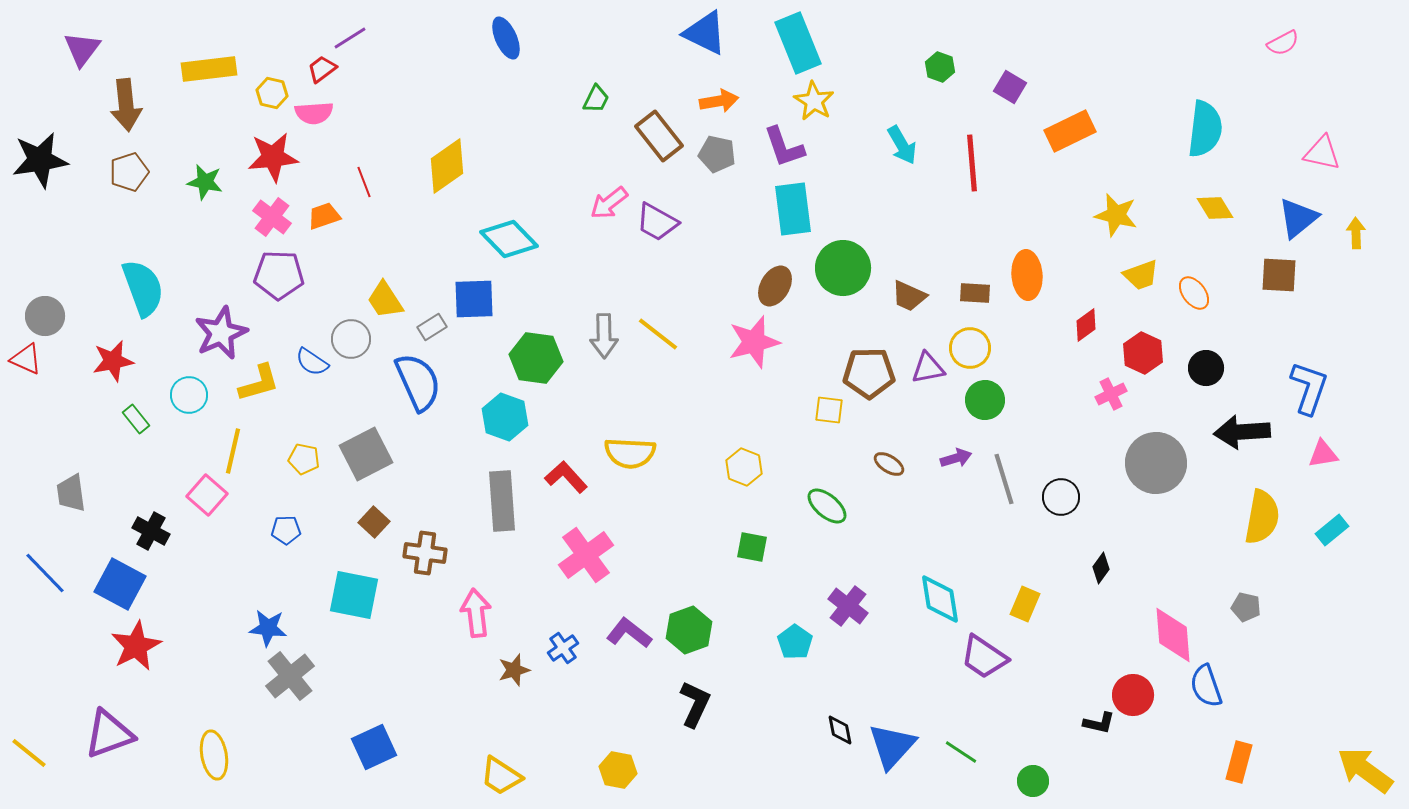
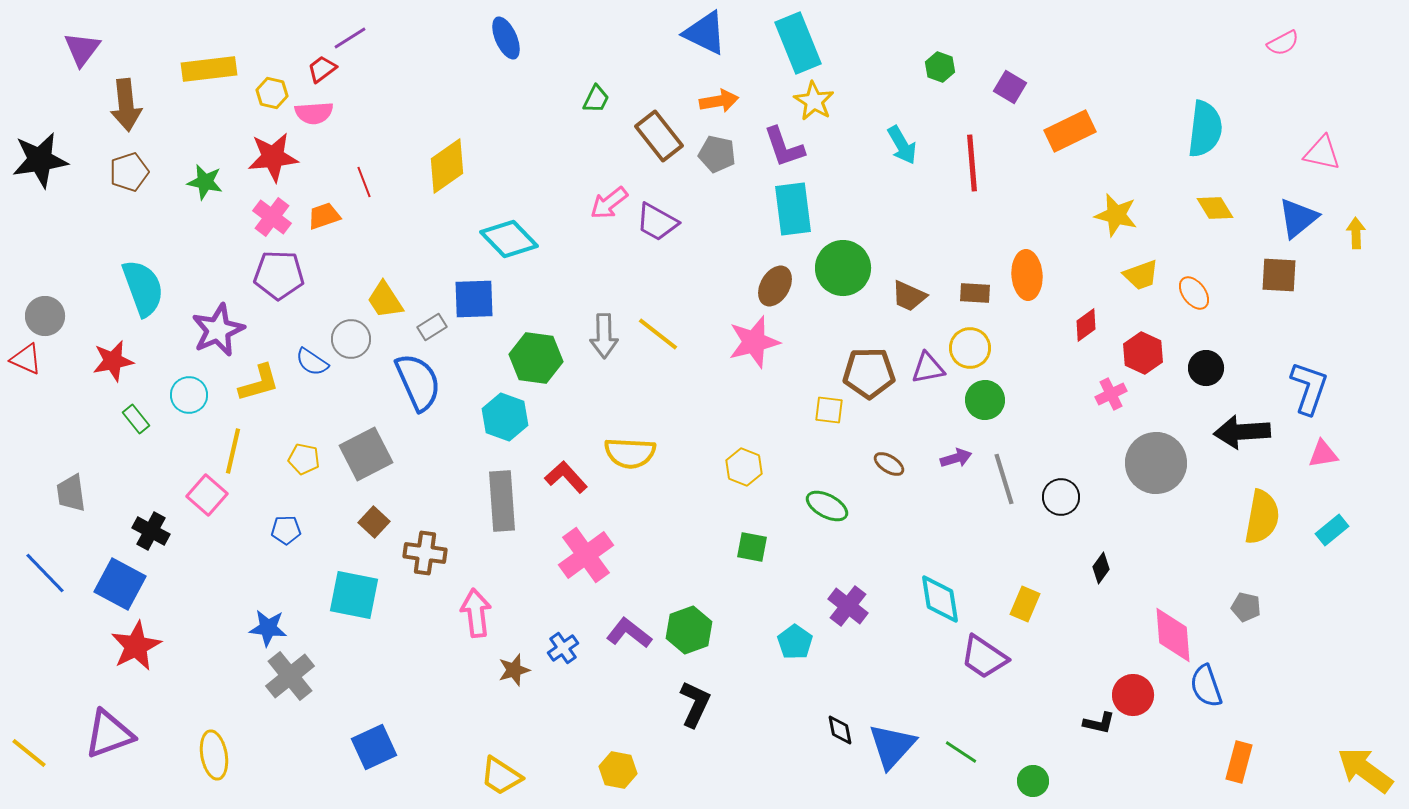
purple star at (221, 333): moved 3 px left, 3 px up
green ellipse at (827, 506): rotated 12 degrees counterclockwise
